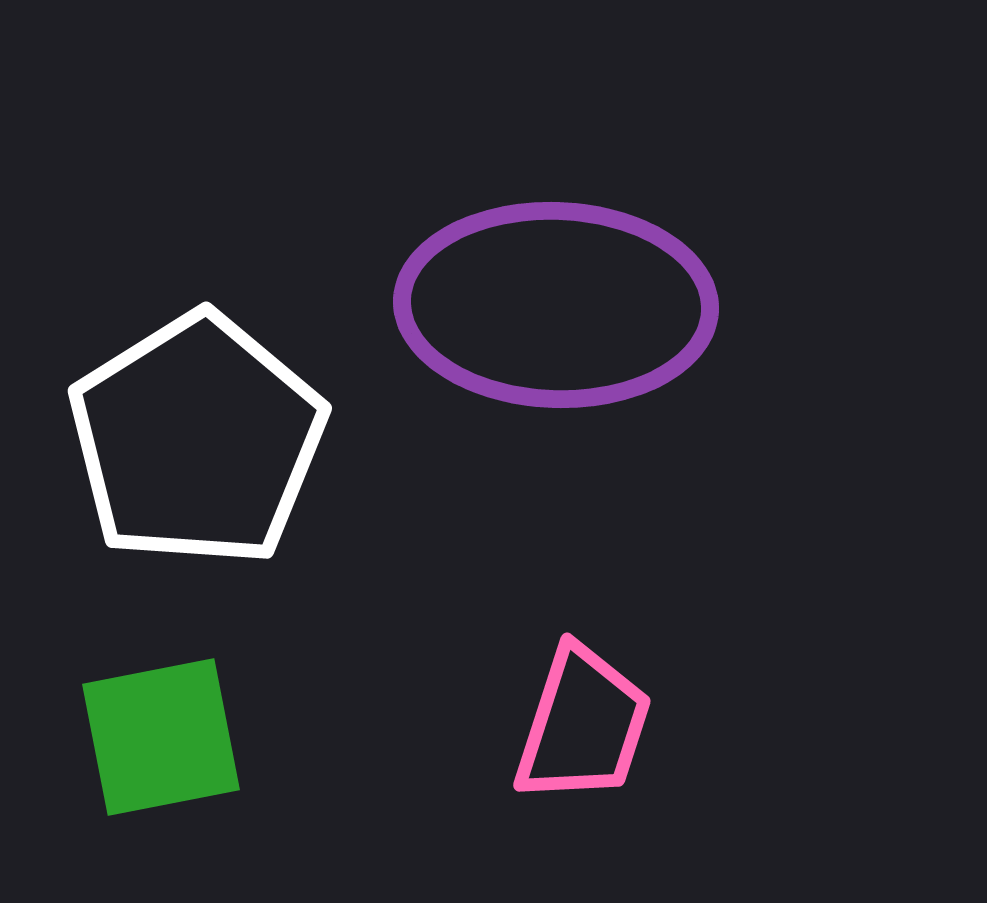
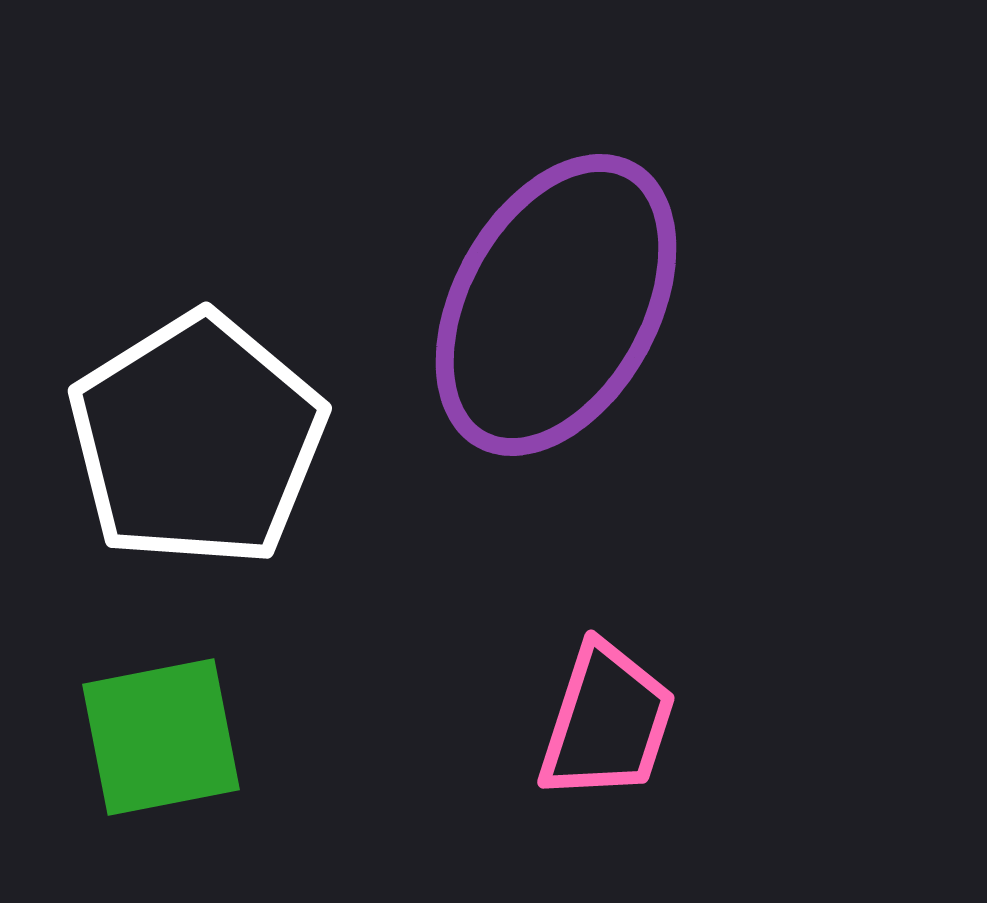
purple ellipse: rotated 63 degrees counterclockwise
pink trapezoid: moved 24 px right, 3 px up
